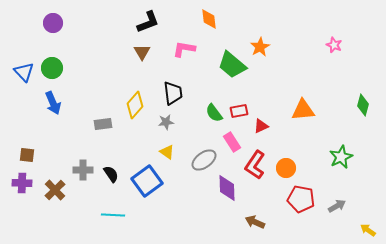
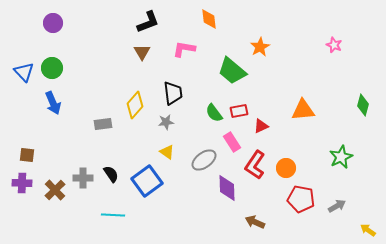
green trapezoid: moved 6 px down
gray cross: moved 8 px down
